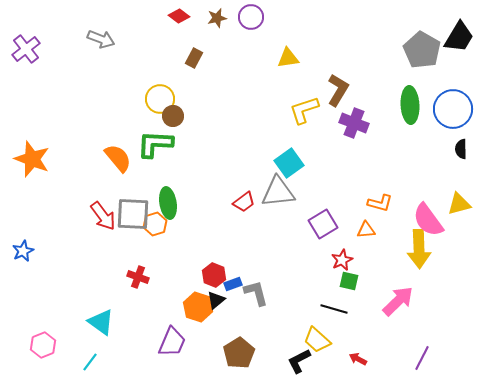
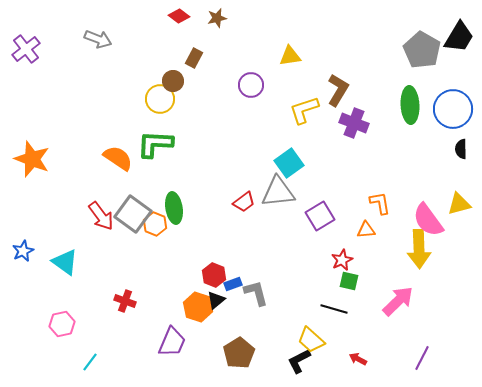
purple circle at (251, 17): moved 68 px down
gray arrow at (101, 39): moved 3 px left
yellow triangle at (288, 58): moved 2 px right, 2 px up
brown circle at (173, 116): moved 35 px up
orange semicircle at (118, 158): rotated 16 degrees counterclockwise
green ellipse at (168, 203): moved 6 px right, 5 px down
orange L-shape at (380, 203): rotated 115 degrees counterclockwise
gray square at (133, 214): rotated 33 degrees clockwise
red arrow at (103, 216): moved 2 px left
orange hexagon at (155, 224): rotated 20 degrees counterclockwise
purple square at (323, 224): moved 3 px left, 8 px up
red cross at (138, 277): moved 13 px left, 24 px down
cyan triangle at (101, 322): moved 36 px left, 60 px up
yellow trapezoid at (317, 340): moved 6 px left
pink hexagon at (43, 345): moved 19 px right, 21 px up; rotated 10 degrees clockwise
